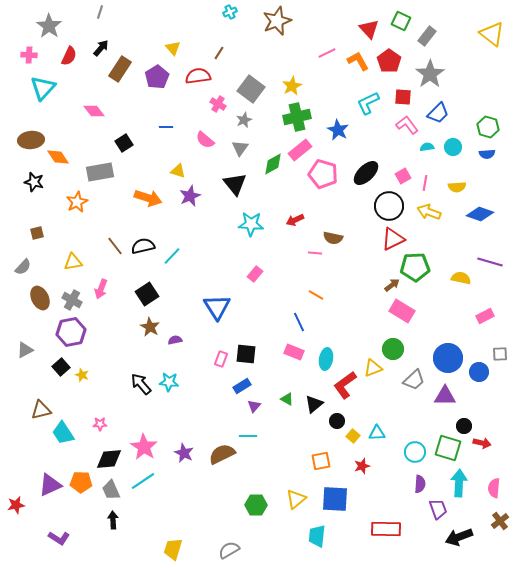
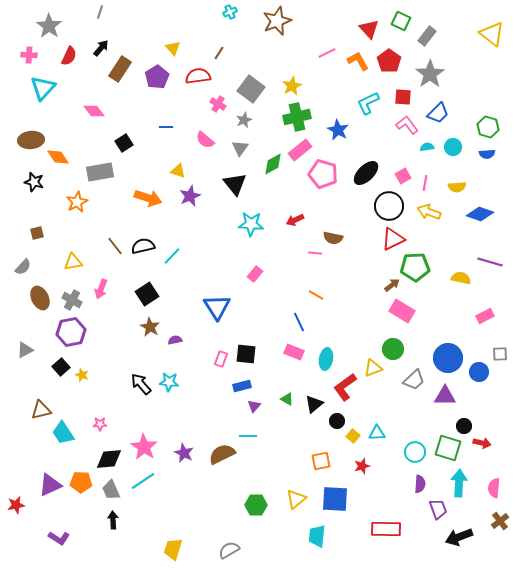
red L-shape at (345, 385): moved 2 px down
blue rectangle at (242, 386): rotated 18 degrees clockwise
